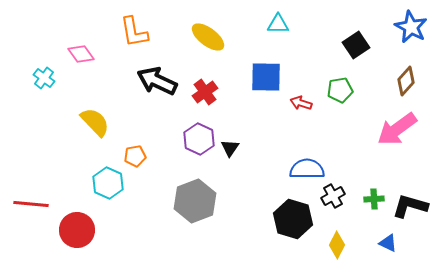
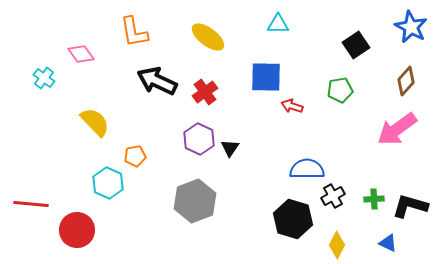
red arrow: moved 9 px left, 3 px down
